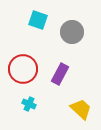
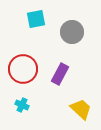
cyan square: moved 2 px left, 1 px up; rotated 30 degrees counterclockwise
cyan cross: moved 7 px left, 1 px down
